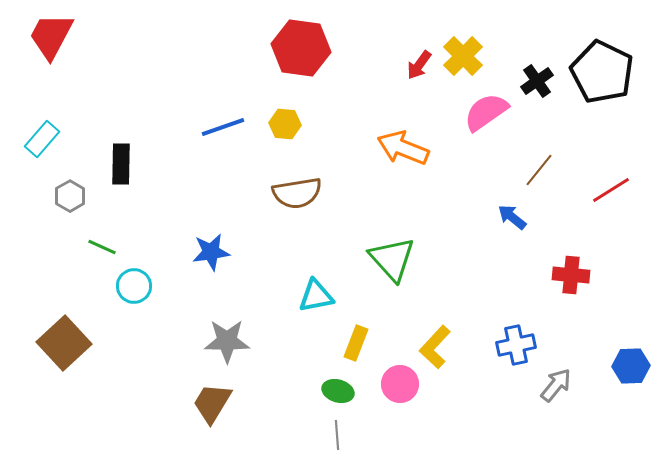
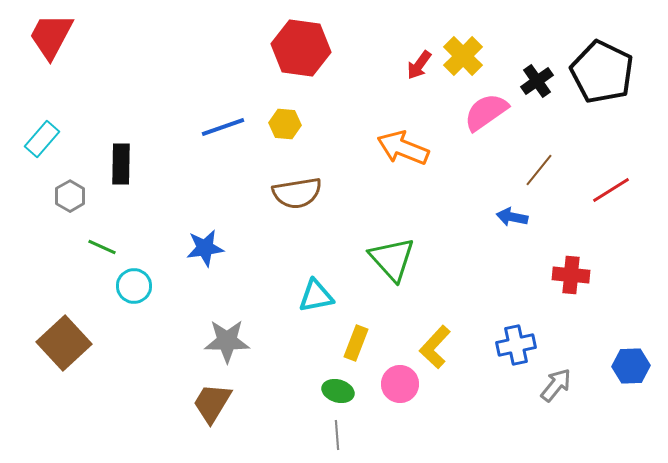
blue arrow: rotated 28 degrees counterclockwise
blue star: moved 6 px left, 4 px up
